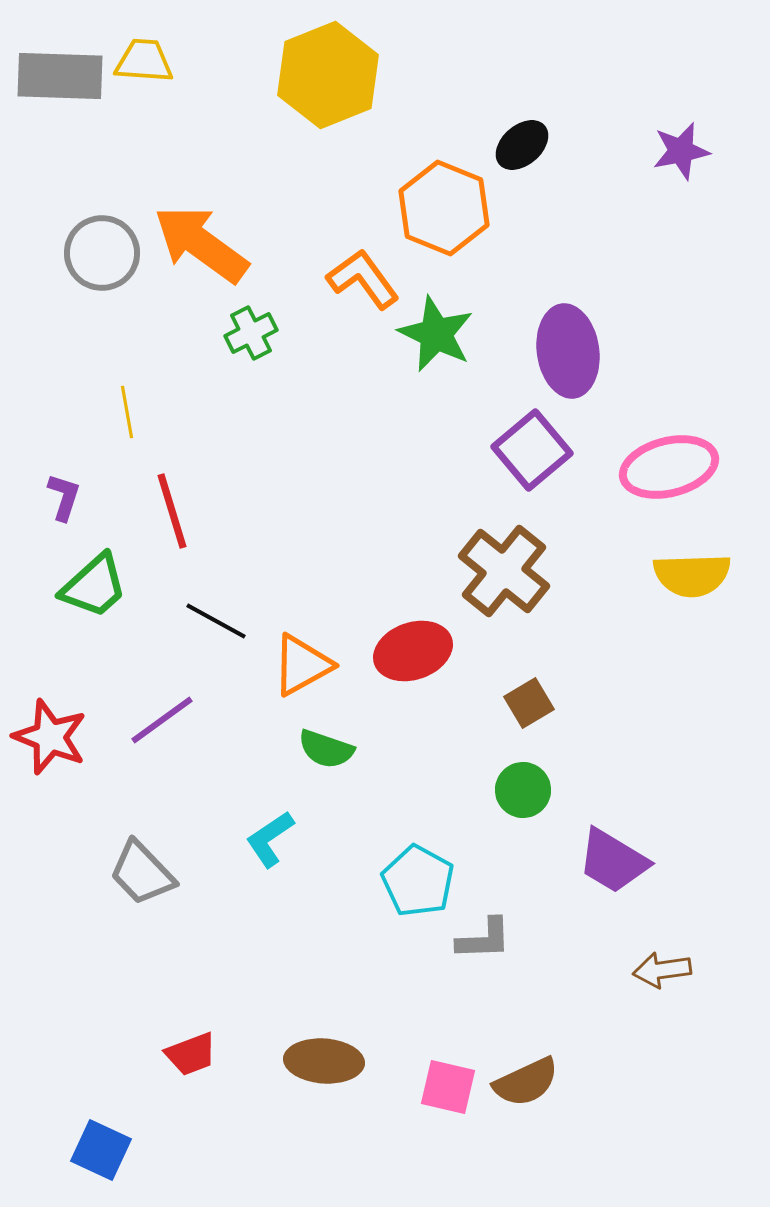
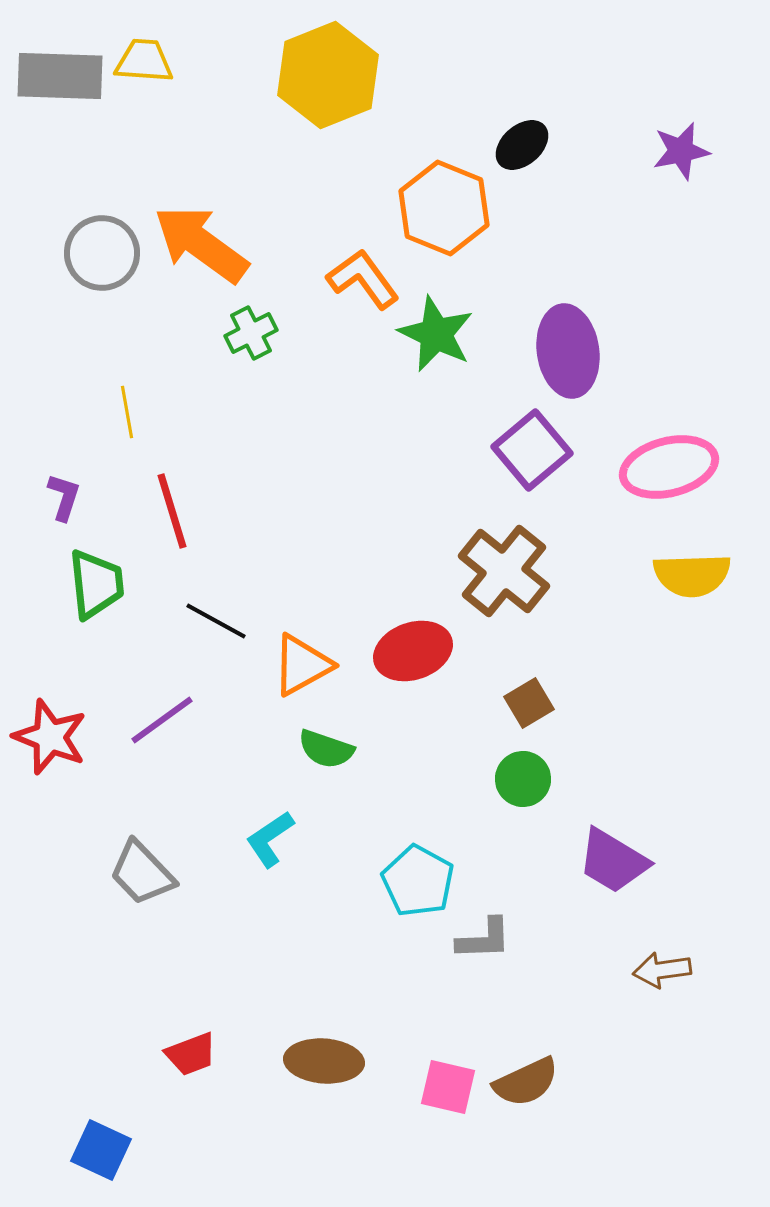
green trapezoid: moved 2 px right, 2 px up; rotated 54 degrees counterclockwise
green circle: moved 11 px up
